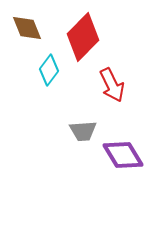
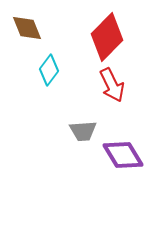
red diamond: moved 24 px right
